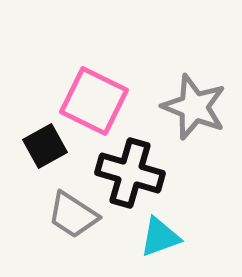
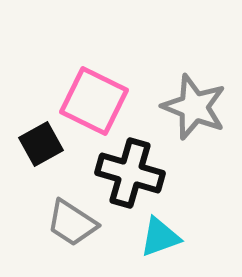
black square: moved 4 px left, 2 px up
gray trapezoid: moved 1 px left, 8 px down
